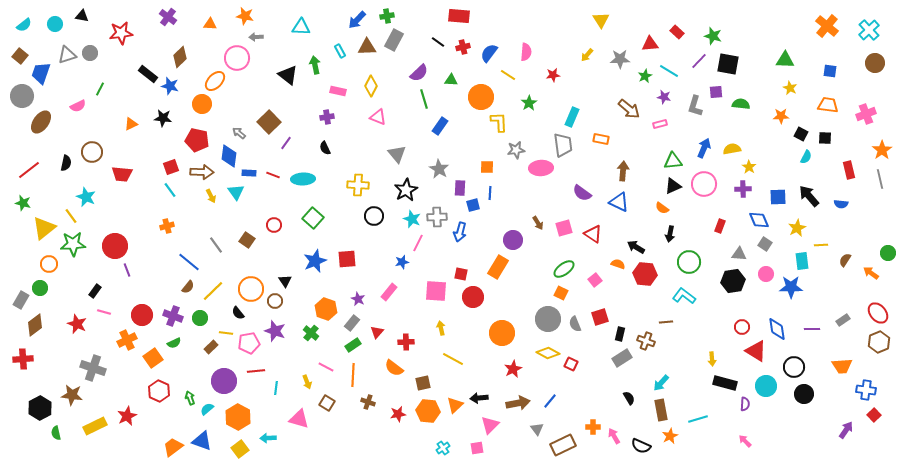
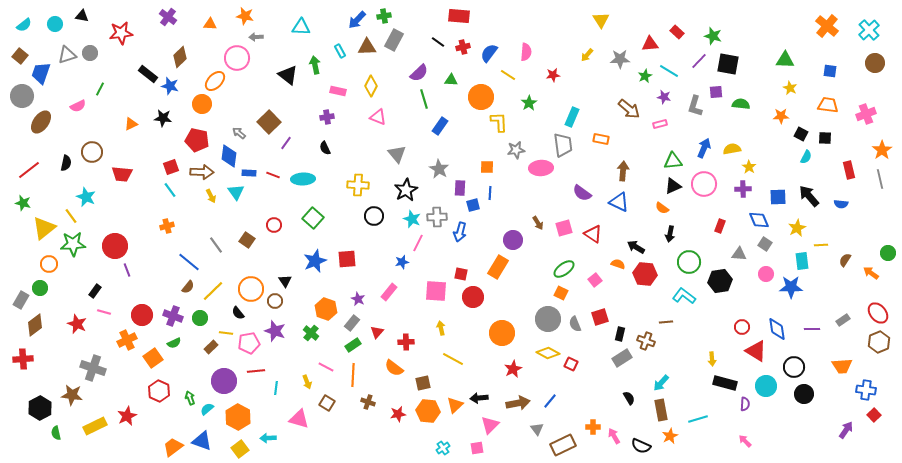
green cross at (387, 16): moved 3 px left
black hexagon at (733, 281): moved 13 px left
